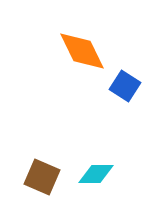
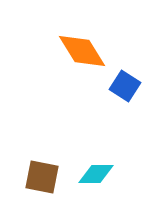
orange diamond: rotated 6 degrees counterclockwise
brown square: rotated 12 degrees counterclockwise
